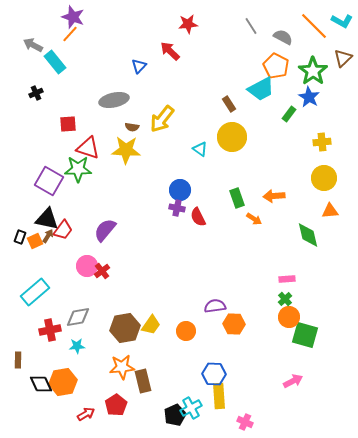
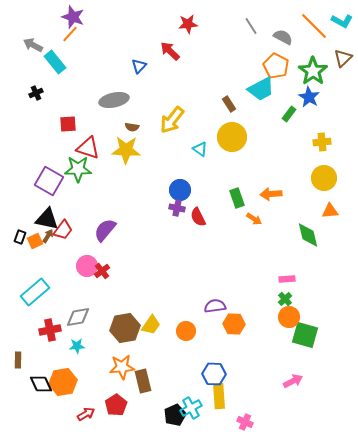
yellow arrow at (162, 119): moved 10 px right, 1 px down
orange arrow at (274, 196): moved 3 px left, 2 px up
